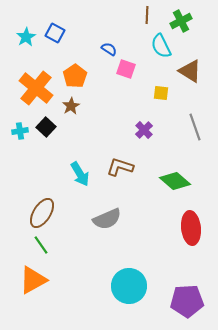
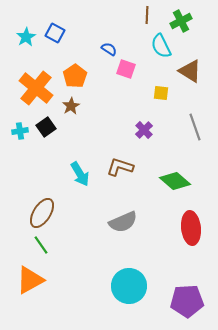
black square: rotated 12 degrees clockwise
gray semicircle: moved 16 px right, 3 px down
orange triangle: moved 3 px left
